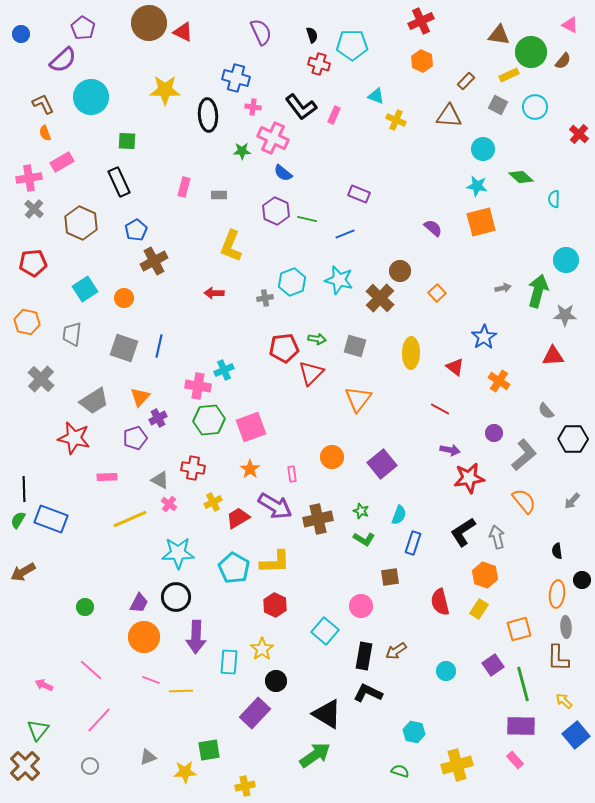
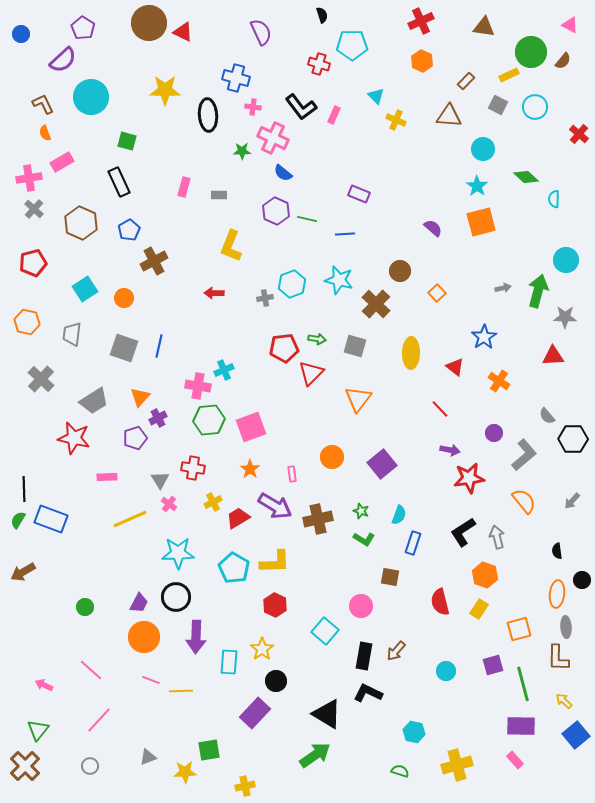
black semicircle at (312, 35): moved 10 px right, 20 px up
brown triangle at (499, 35): moved 15 px left, 8 px up
cyan triangle at (376, 96): rotated 24 degrees clockwise
green square at (127, 141): rotated 12 degrees clockwise
green diamond at (521, 177): moved 5 px right
cyan star at (477, 186): rotated 25 degrees clockwise
blue pentagon at (136, 230): moved 7 px left
blue line at (345, 234): rotated 18 degrees clockwise
red pentagon at (33, 263): rotated 8 degrees counterclockwise
cyan hexagon at (292, 282): moved 2 px down
brown cross at (380, 298): moved 4 px left, 6 px down
gray star at (565, 315): moved 2 px down
red line at (440, 409): rotated 18 degrees clockwise
gray semicircle at (546, 411): moved 1 px right, 5 px down
gray triangle at (160, 480): rotated 30 degrees clockwise
brown square at (390, 577): rotated 18 degrees clockwise
brown arrow at (396, 651): rotated 15 degrees counterclockwise
purple square at (493, 665): rotated 20 degrees clockwise
